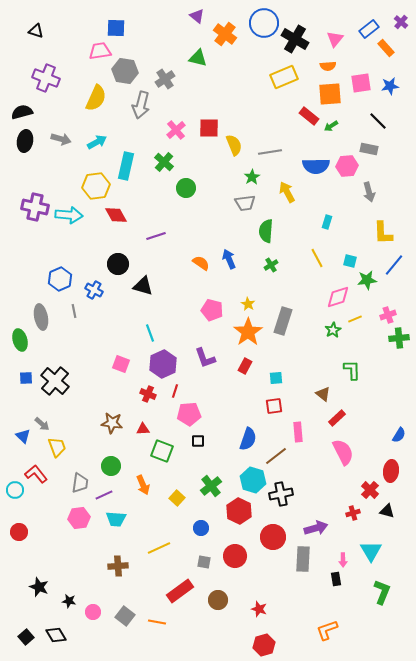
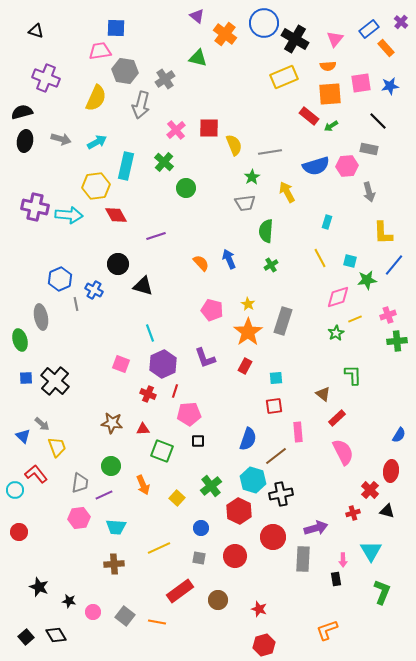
blue semicircle at (316, 166): rotated 16 degrees counterclockwise
yellow line at (317, 258): moved 3 px right
orange semicircle at (201, 263): rotated 12 degrees clockwise
gray line at (74, 311): moved 2 px right, 7 px up
green star at (333, 330): moved 3 px right, 3 px down
green cross at (399, 338): moved 2 px left, 3 px down
green L-shape at (352, 370): moved 1 px right, 5 px down
cyan trapezoid at (116, 519): moved 8 px down
gray square at (204, 562): moved 5 px left, 4 px up
brown cross at (118, 566): moved 4 px left, 2 px up
